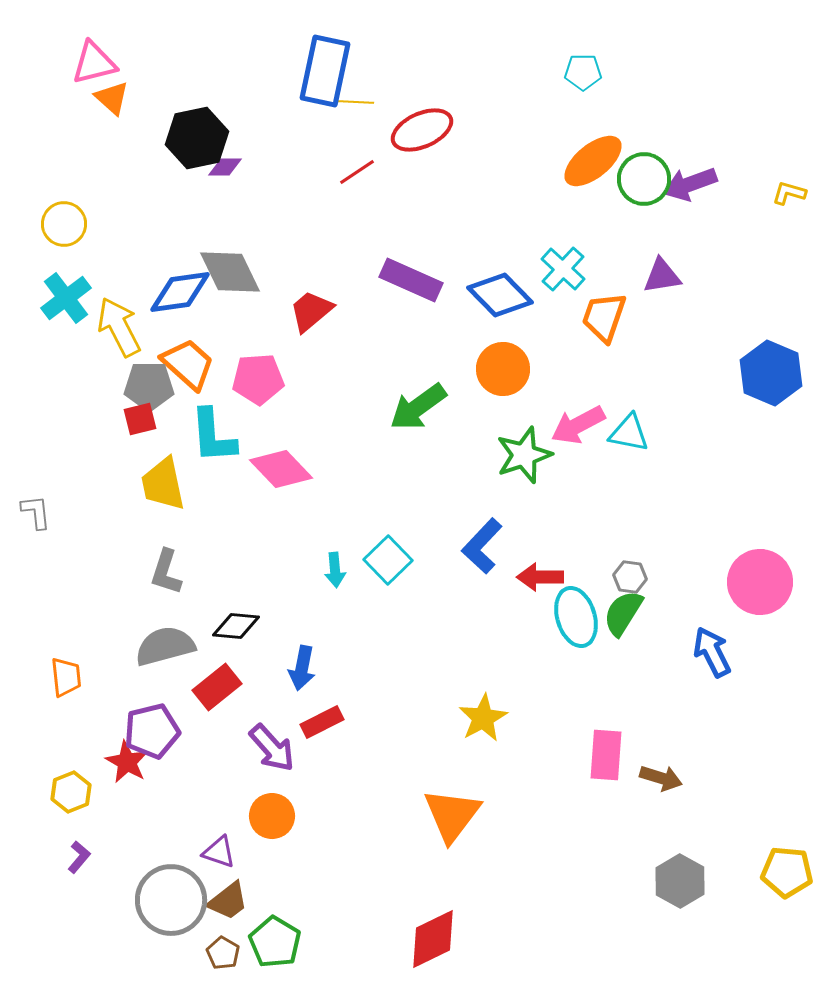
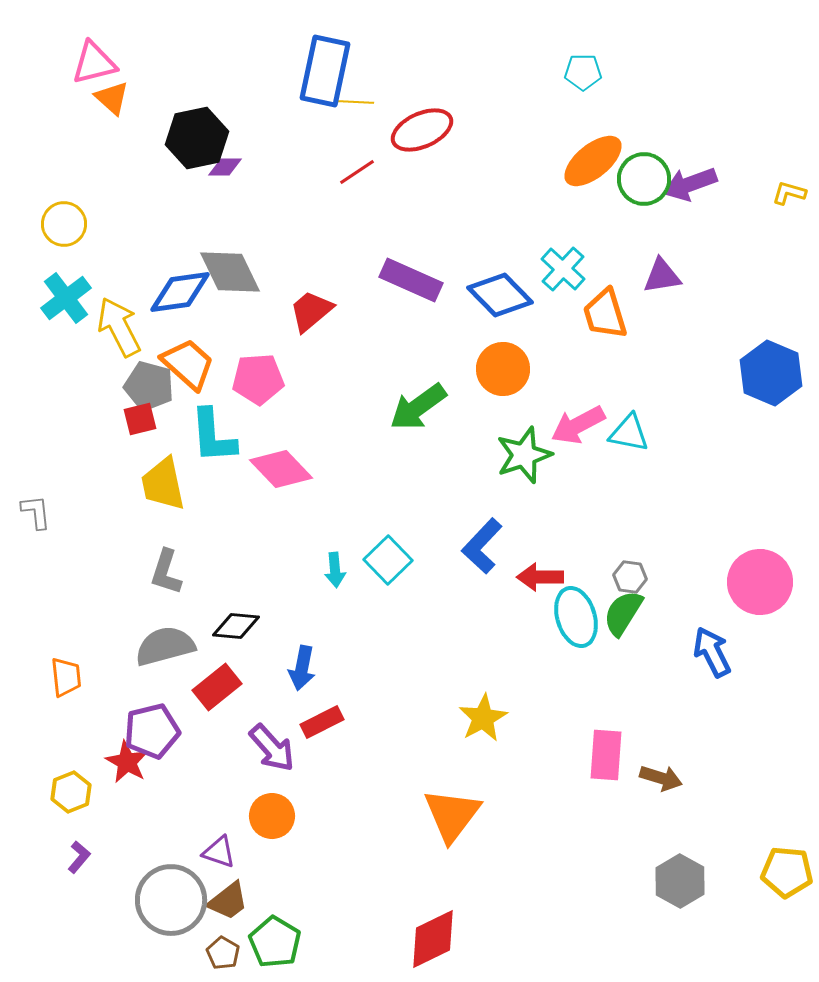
orange trapezoid at (604, 317): moved 1 px right, 3 px up; rotated 36 degrees counterclockwise
gray pentagon at (149, 386): rotated 15 degrees clockwise
